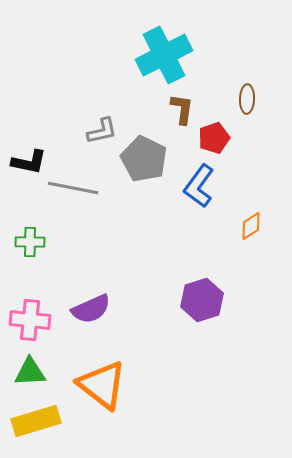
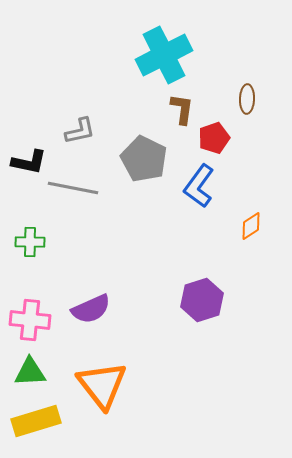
gray L-shape: moved 22 px left
orange triangle: rotated 14 degrees clockwise
